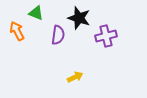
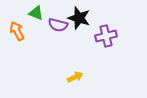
purple semicircle: moved 10 px up; rotated 96 degrees clockwise
